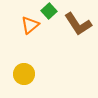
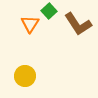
orange triangle: moved 1 px up; rotated 18 degrees counterclockwise
yellow circle: moved 1 px right, 2 px down
